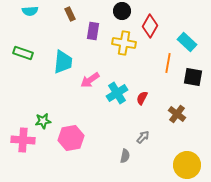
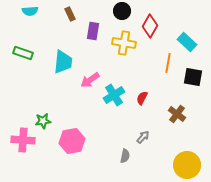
cyan cross: moved 3 px left, 2 px down
pink hexagon: moved 1 px right, 3 px down
